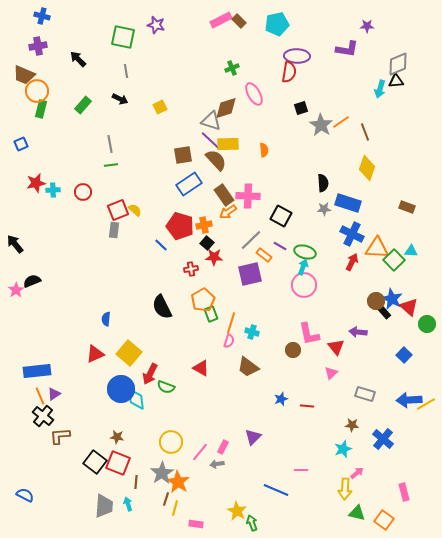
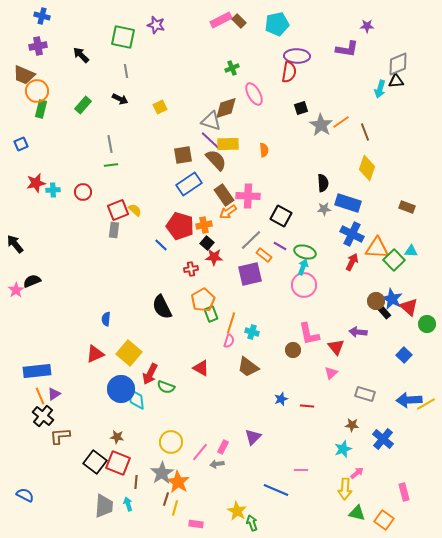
black arrow at (78, 59): moved 3 px right, 4 px up
